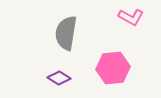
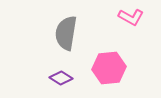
pink hexagon: moved 4 px left
purple diamond: moved 2 px right
